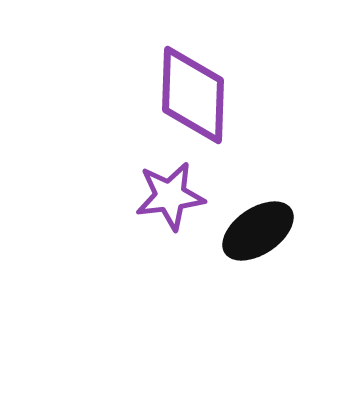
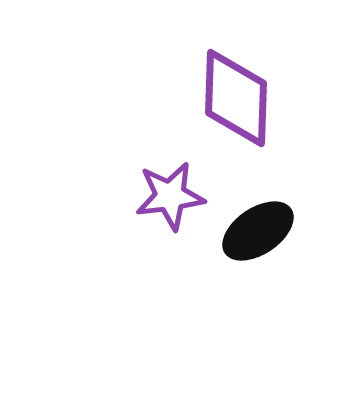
purple diamond: moved 43 px right, 3 px down
